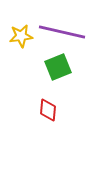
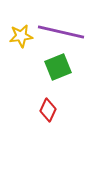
purple line: moved 1 px left
red diamond: rotated 20 degrees clockwise
